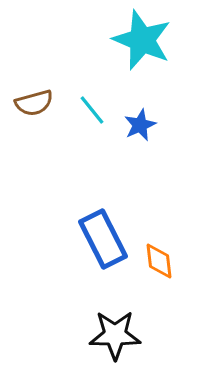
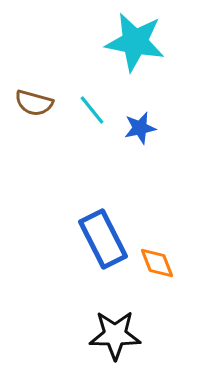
cyan star: moved 7 px left, 2 px down; rotated 12 degrees counterclockwise
brown semicircle: rotated 30 degrees clockwise
blue star: moved 3 px down; rotated 12 degrees clockwise
orange diamond: moved 2 px left, 2 px down; rotated 15 degrees counterclockwise
